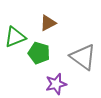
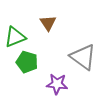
brown triangle: rotated 36 degrees counterclockwise
green pentagon: moved 12 px left, 9 px down
purple star: moved 1 px right; rotated 20 degrees clockwise
